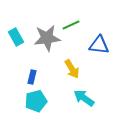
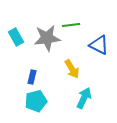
green line: rotated 18 degrees clockwise
blue triangle: rotated 20 degrees clockwise
cyan arrow: rotated 80 degrees clockwise
